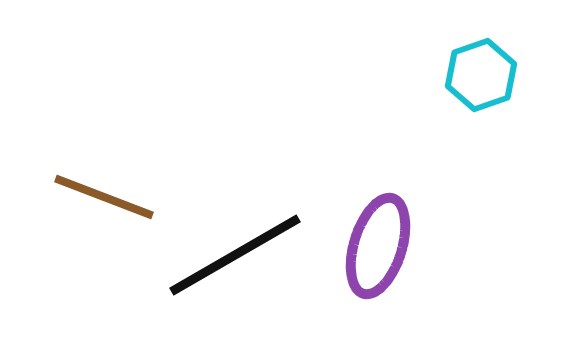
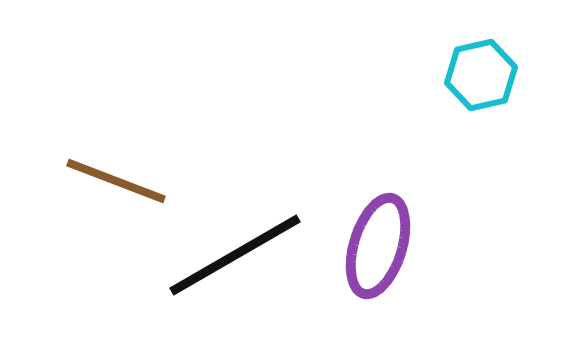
cyan hexagon: rotated 6 degrees clockwise
brown line: moved 12 px right, 16 px up
